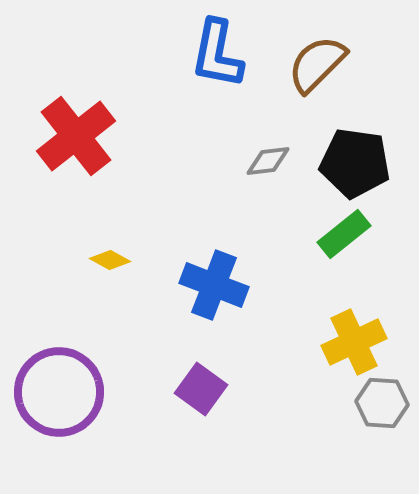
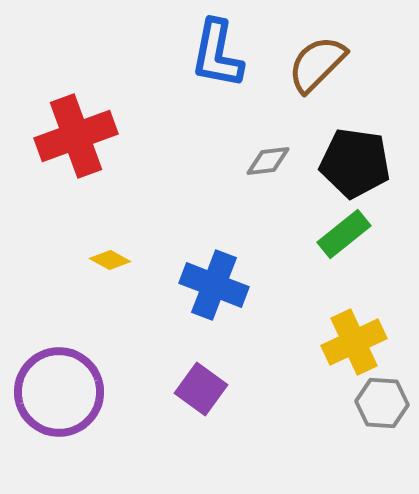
red cross: rotated 18 degrees clockwise
